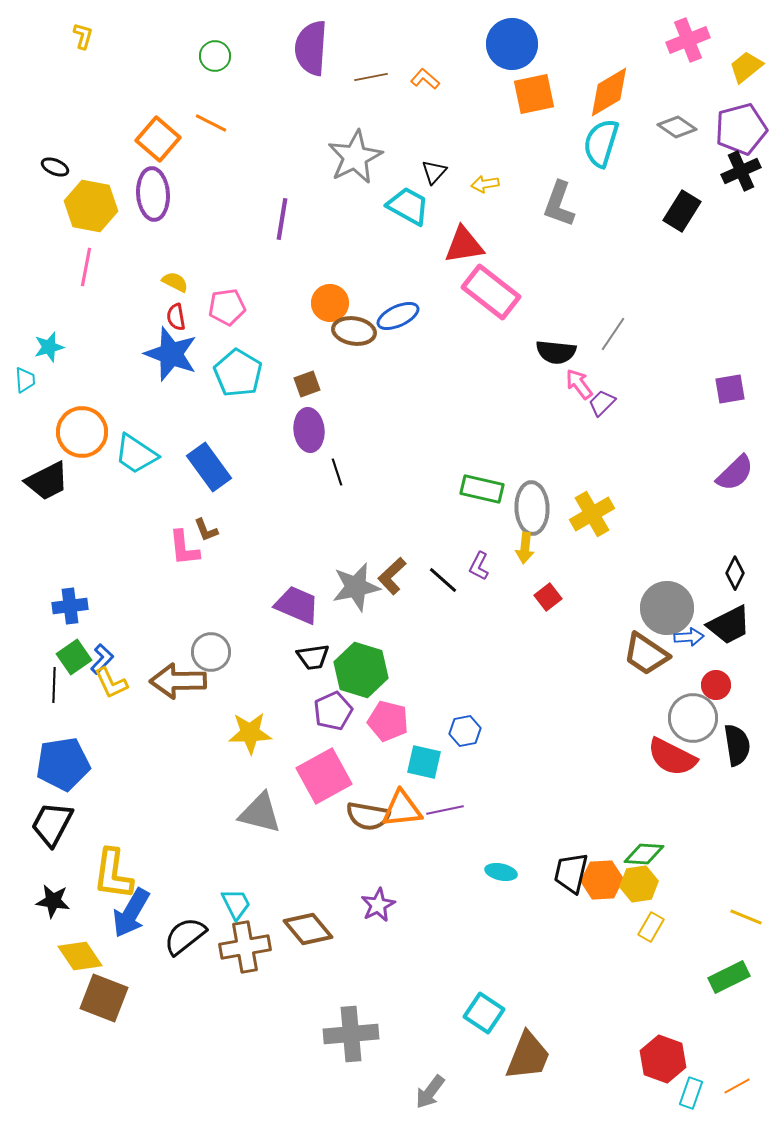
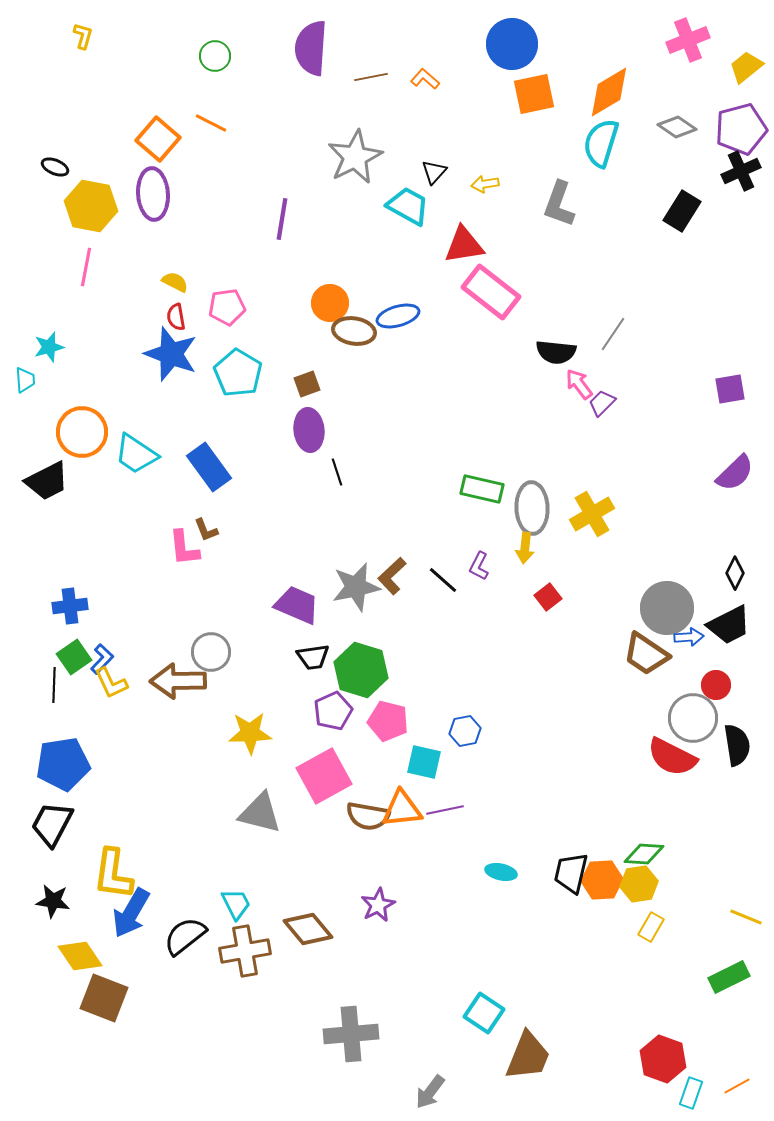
blue ellipse at (398, 316): rotated 9 degrees clockwise
brown cross at (245, 947): moved 4 px down
